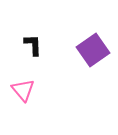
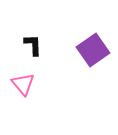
pink triangle: moved 6 px up
